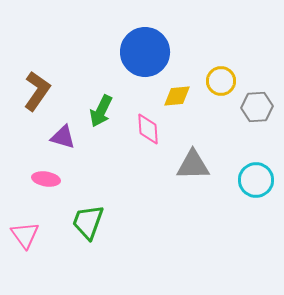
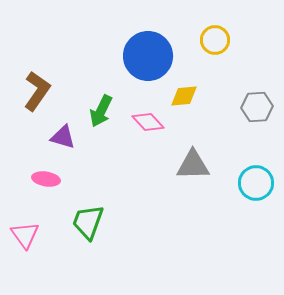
blue circle: moved 3 px right, 4 px down
yellow circle: moved 6 px left, 41 px up
yellow diamond: moved 7 px right
pink diamond: moved 7 px up; rotated 40 degrees counterclockwise
cyan circle: moved 3 px down
